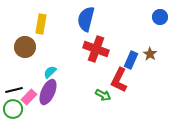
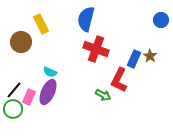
blue circle: moved 1 px right, 3 px down
yellow rectangle: rotated 36 degrees counterclockwise
brown circle: moved 4 px left, 5 px up
brown star: moved 2 px down
blue rectangle: moved 3 px right, 1 px up
cyan semicircle: rotated 112 degrees counterclockwise
black line: rotated 36 degrees counterclockwise
pink rectangle: rotated 21 degrees counterclockwise
